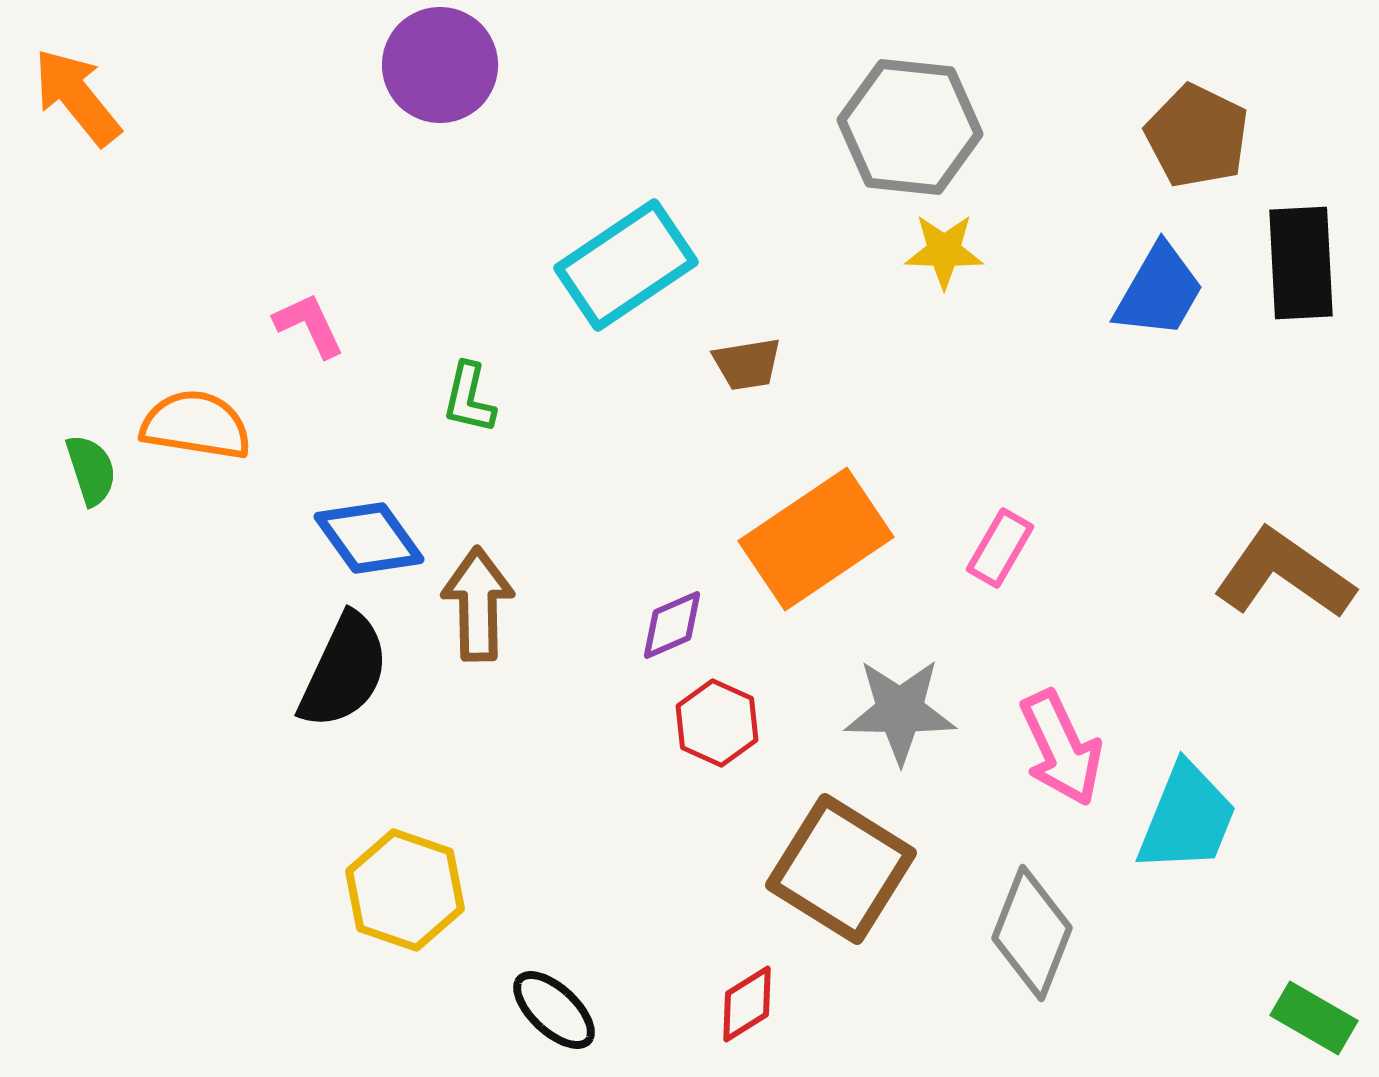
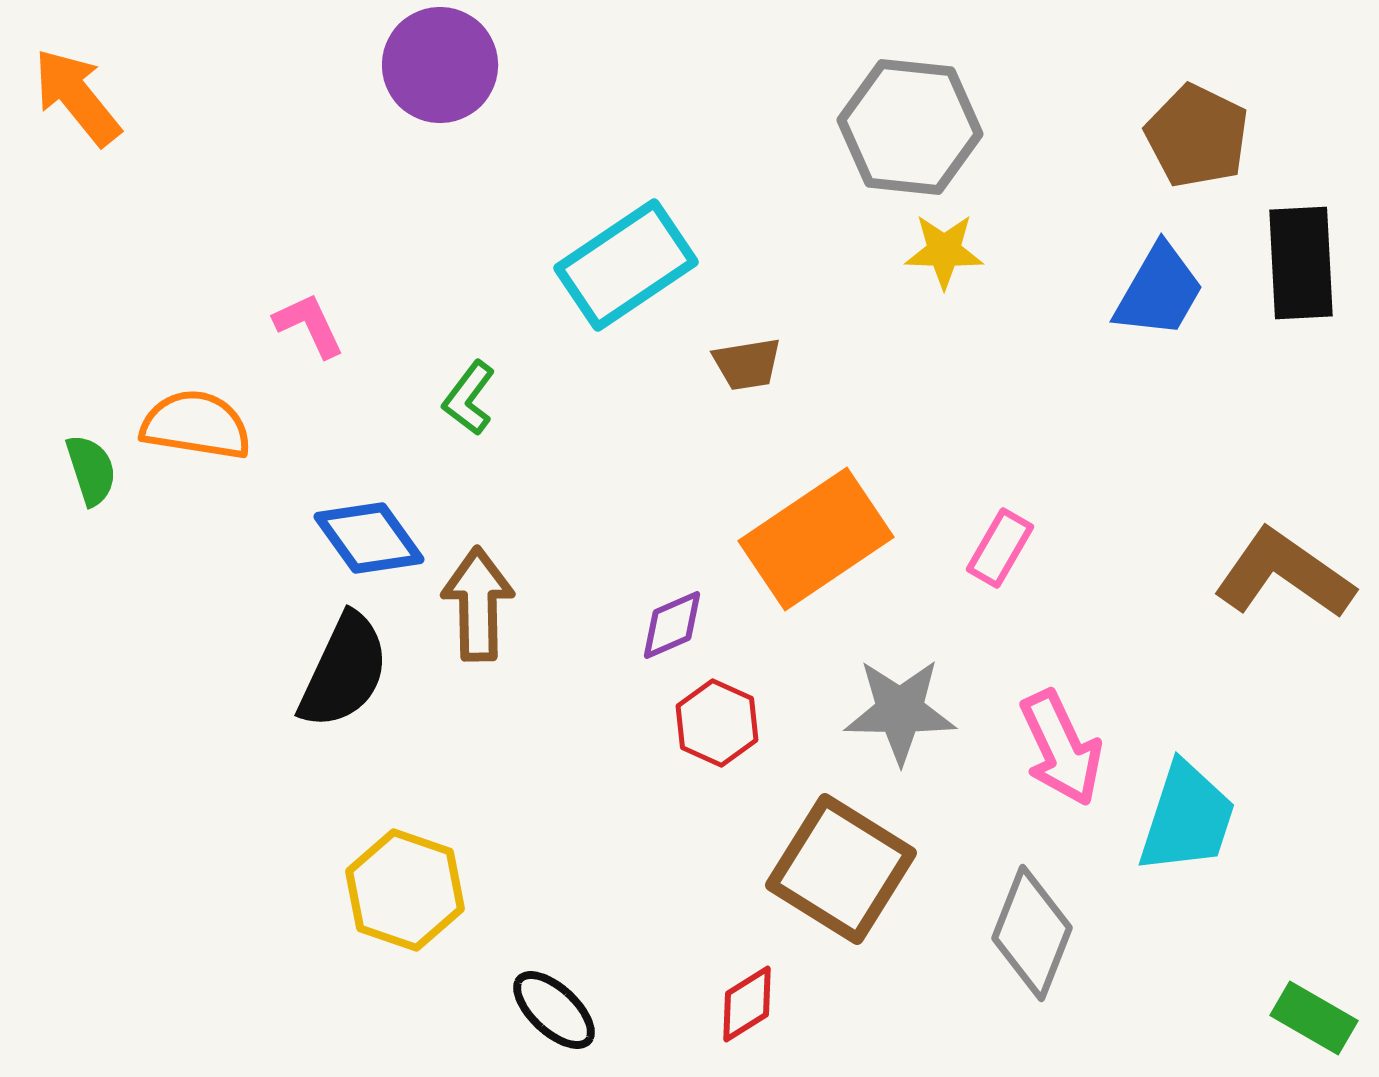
green L-shape: rotated 24 degrees clockwise
cyan trapezoid: rotated 4 degrees counterclockwise
